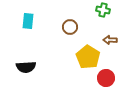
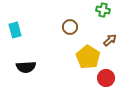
cyan rectangle: moved 13 px left, 9 px down; rotated 21 degrees counterclockwise
brown arrow: rotated 136 degrees clockwise
